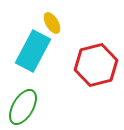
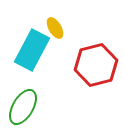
yellow ellipse: moved 3 px right, 5 px down
cyan rectangle: moved 1 px left, 1 px up
